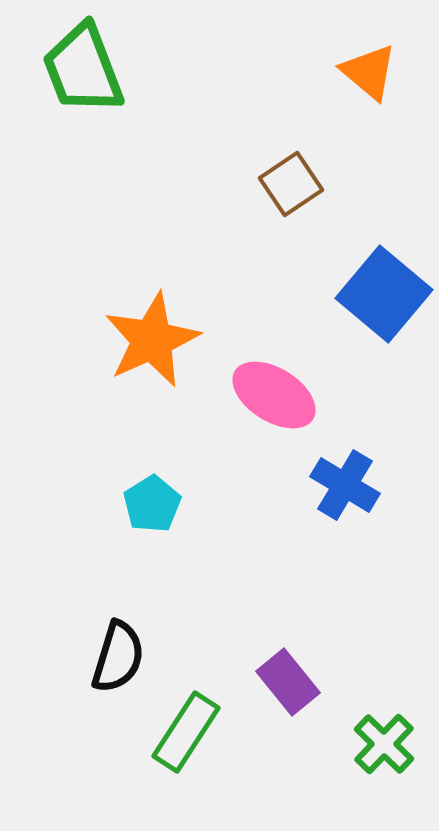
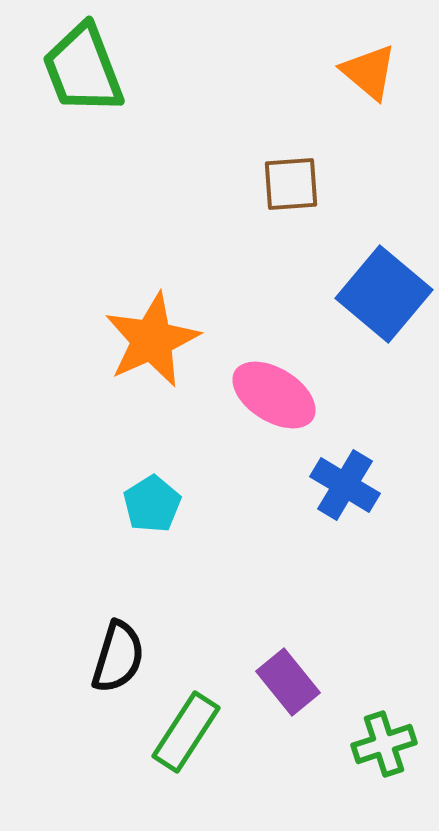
brown square: rotated 30 degrees clockwise
green cross: rotated 28 degrees clockwise
